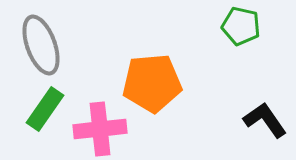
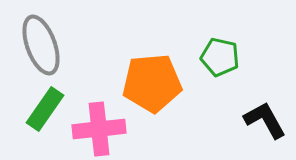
green pentagon: moved 21 px left, 31 px down
black L-shape: rotated 6 degrees clockwise
pink cross: moved 1 px left
